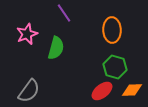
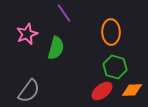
orange ellipse: moved 1 px left, 2 px down
